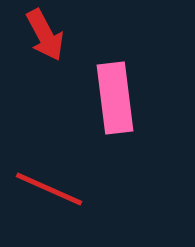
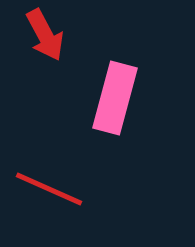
pink rectangle: rotated 22 degrees clockwise
